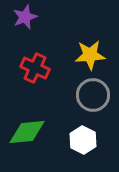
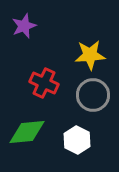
purple star: moved 1 px left, 9 px down
red cross: moved 9 px right, 15 px down
white hexagon: moved 6 px left
